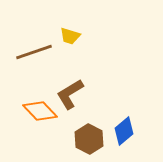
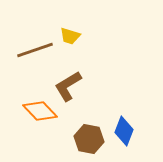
brown line: moved 1 px right, 2 px up
brown L-shape: moved 2 px left, 8 px up
blue diamond: rotated 28 degrees counterclockwise
brown hexagon: rotated 16 degrees counterclockwise
